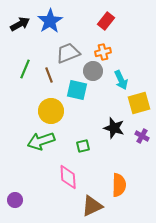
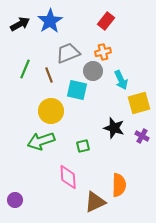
brown triangle: moved 3 px right, 4 px up
